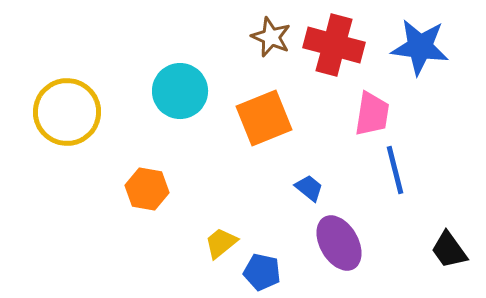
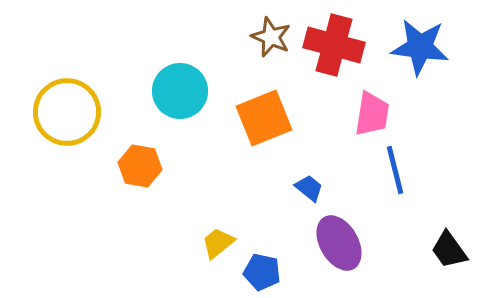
orange hexagon: moved 7 px left, 23 px up
yellow trapezoid: moved 3 px left
